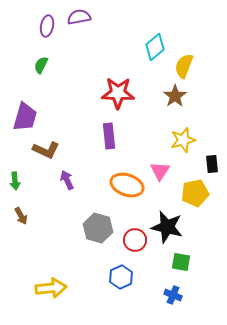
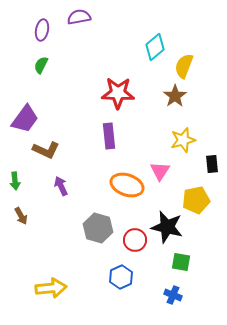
purple ellipse: moved 5 px left, 4 px down
purple trapezoid: moved 2 px down; rotated 20 degrees clockwise
purple arrow: moved 6 px left, 6 px down
yellow pentagon: moved 1 px right, 7 px down
